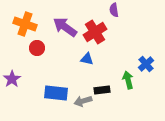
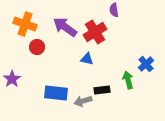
red circle: moved 1 px up
